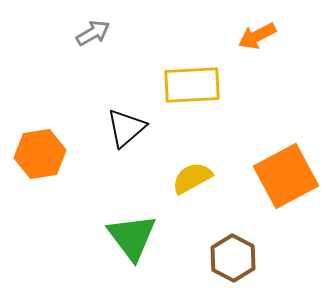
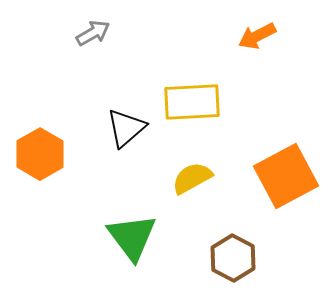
yellow rectangle: moved 17 px down
orange hexagon: rotated 21 degrees counterclockwise
